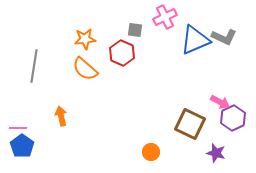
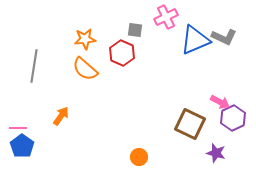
pink cross: moved 1 px right
orange arrow: rotated 48 degrees clockwise
orange circle: moved 12 px left, 5 px down
